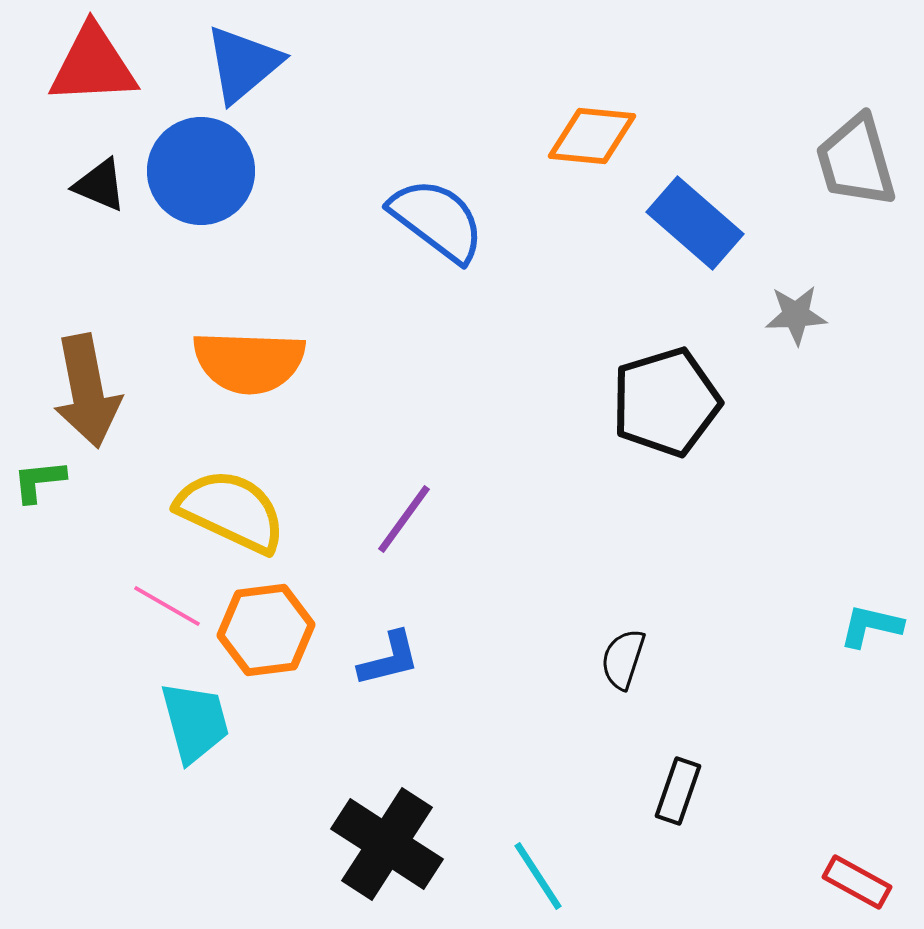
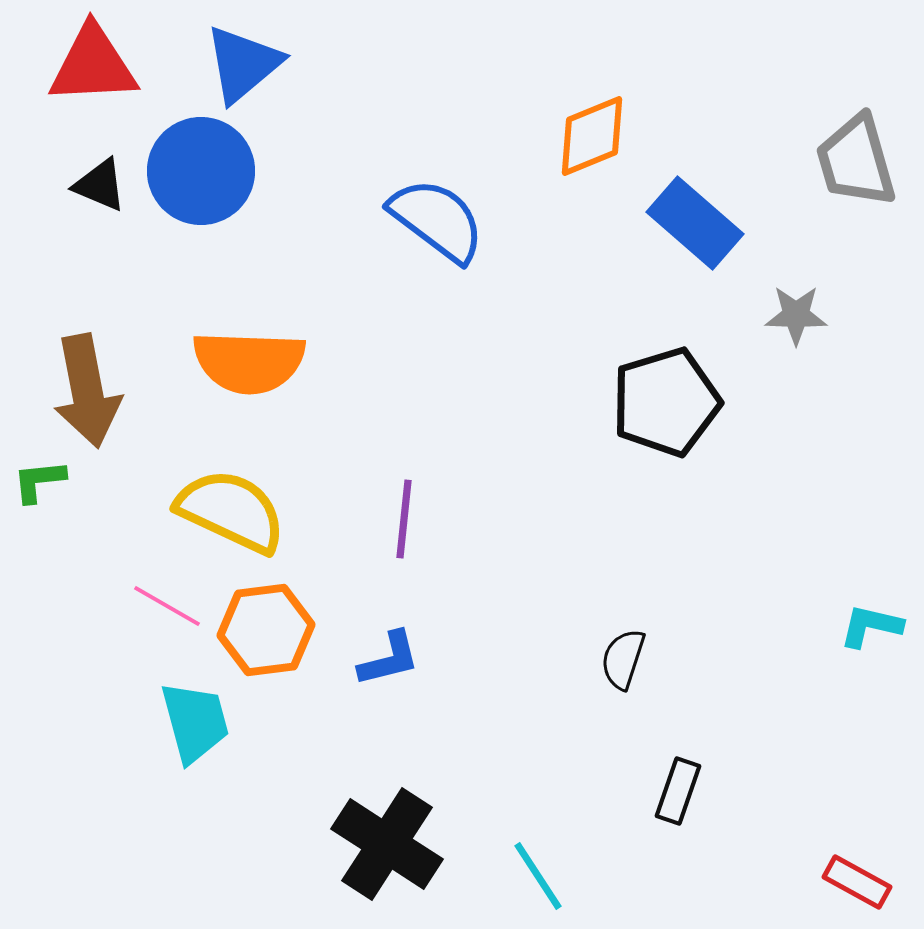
orange diamond: rotated 28 degrees counterclockwise
gray star: rotated 4 degrees clockwise
purple line: rotated 30 degrees counterclockwise
